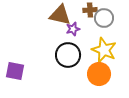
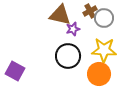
brown cross: moved 1 px down; rotated 24 degrees counterclockwise
yellow star: rotated 20 degrees counterclockwise
black circle: moved 1 px down
purple square: rotated 18 degrees clockwise
